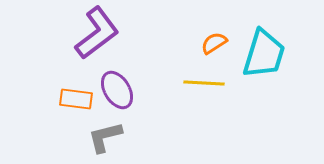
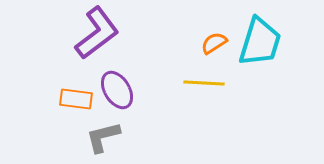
cyan trapezoid: moved 4 px left, 12 px up
gray L-shape: moved 2 px left
